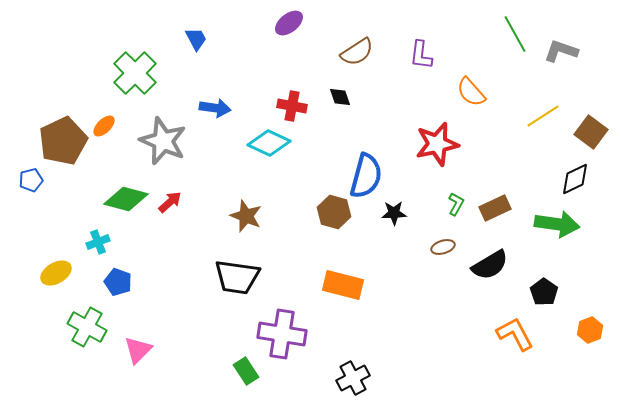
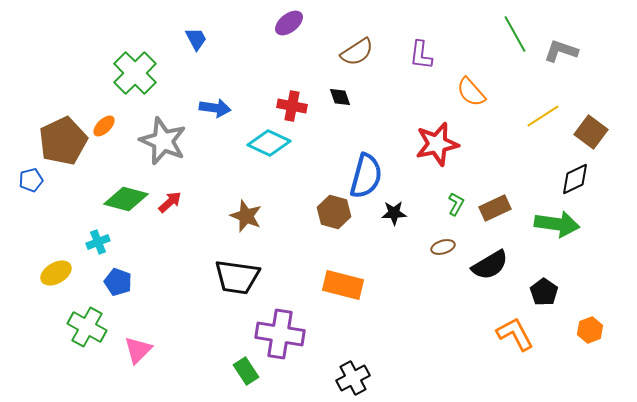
purple cross at (282, 334): moved 2 px left
